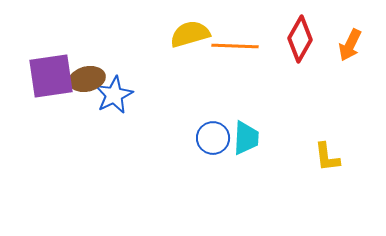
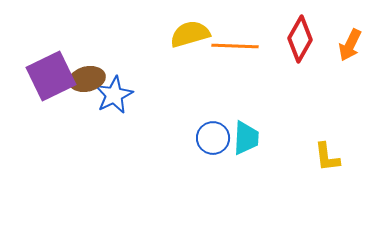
purple square: rotated 18 degrees counterclockwise
